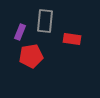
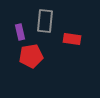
purple rectangle: rotated 35 degrees counterclockwise
